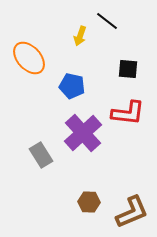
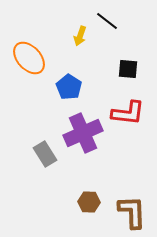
blue pentagon: moved 3 px left, 1 px down; rotated 20 degrees clockwise
purple cross: rotated 18 degrees clockwise
gray rectangle: moved 4 px right, 1 px up
brown L-shape: rotated 69 degrees counterclockwise
